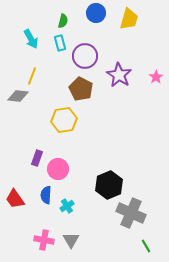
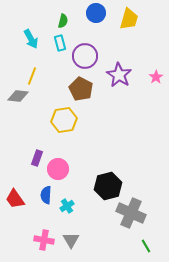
black hexagon: moved 1 px left, 1 px down; rotated 8 degrees clockwise
